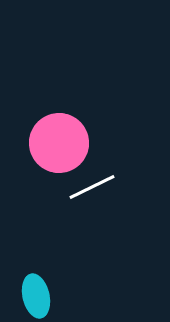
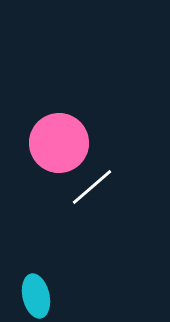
white line: rotated 15 degrees counterclockwise
